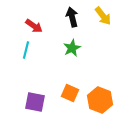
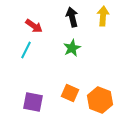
yellow arrow: rotated 138 degrees counterclockwise
cyan line: rotated 12 degrees clockwise
purple square: moved 2 px left
